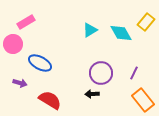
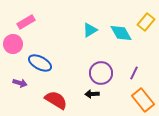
red semicircle: moved 6 px right
